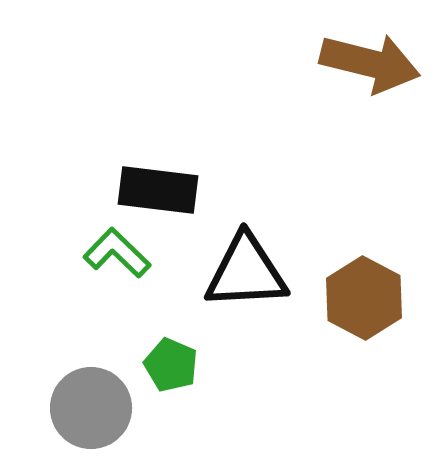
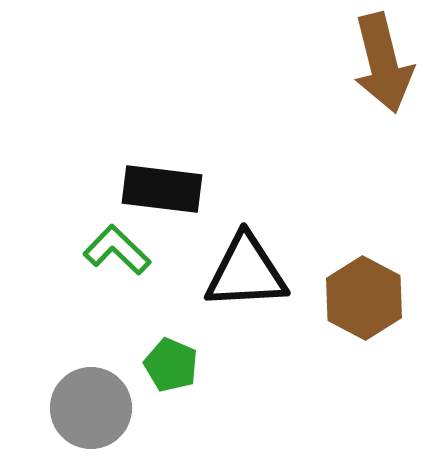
brown arrow: moved 13 px right; rotated 62 degrees clockwise
black rectangle: moved 4 px right, 1 px up
green L-shape: moved 3 px up
